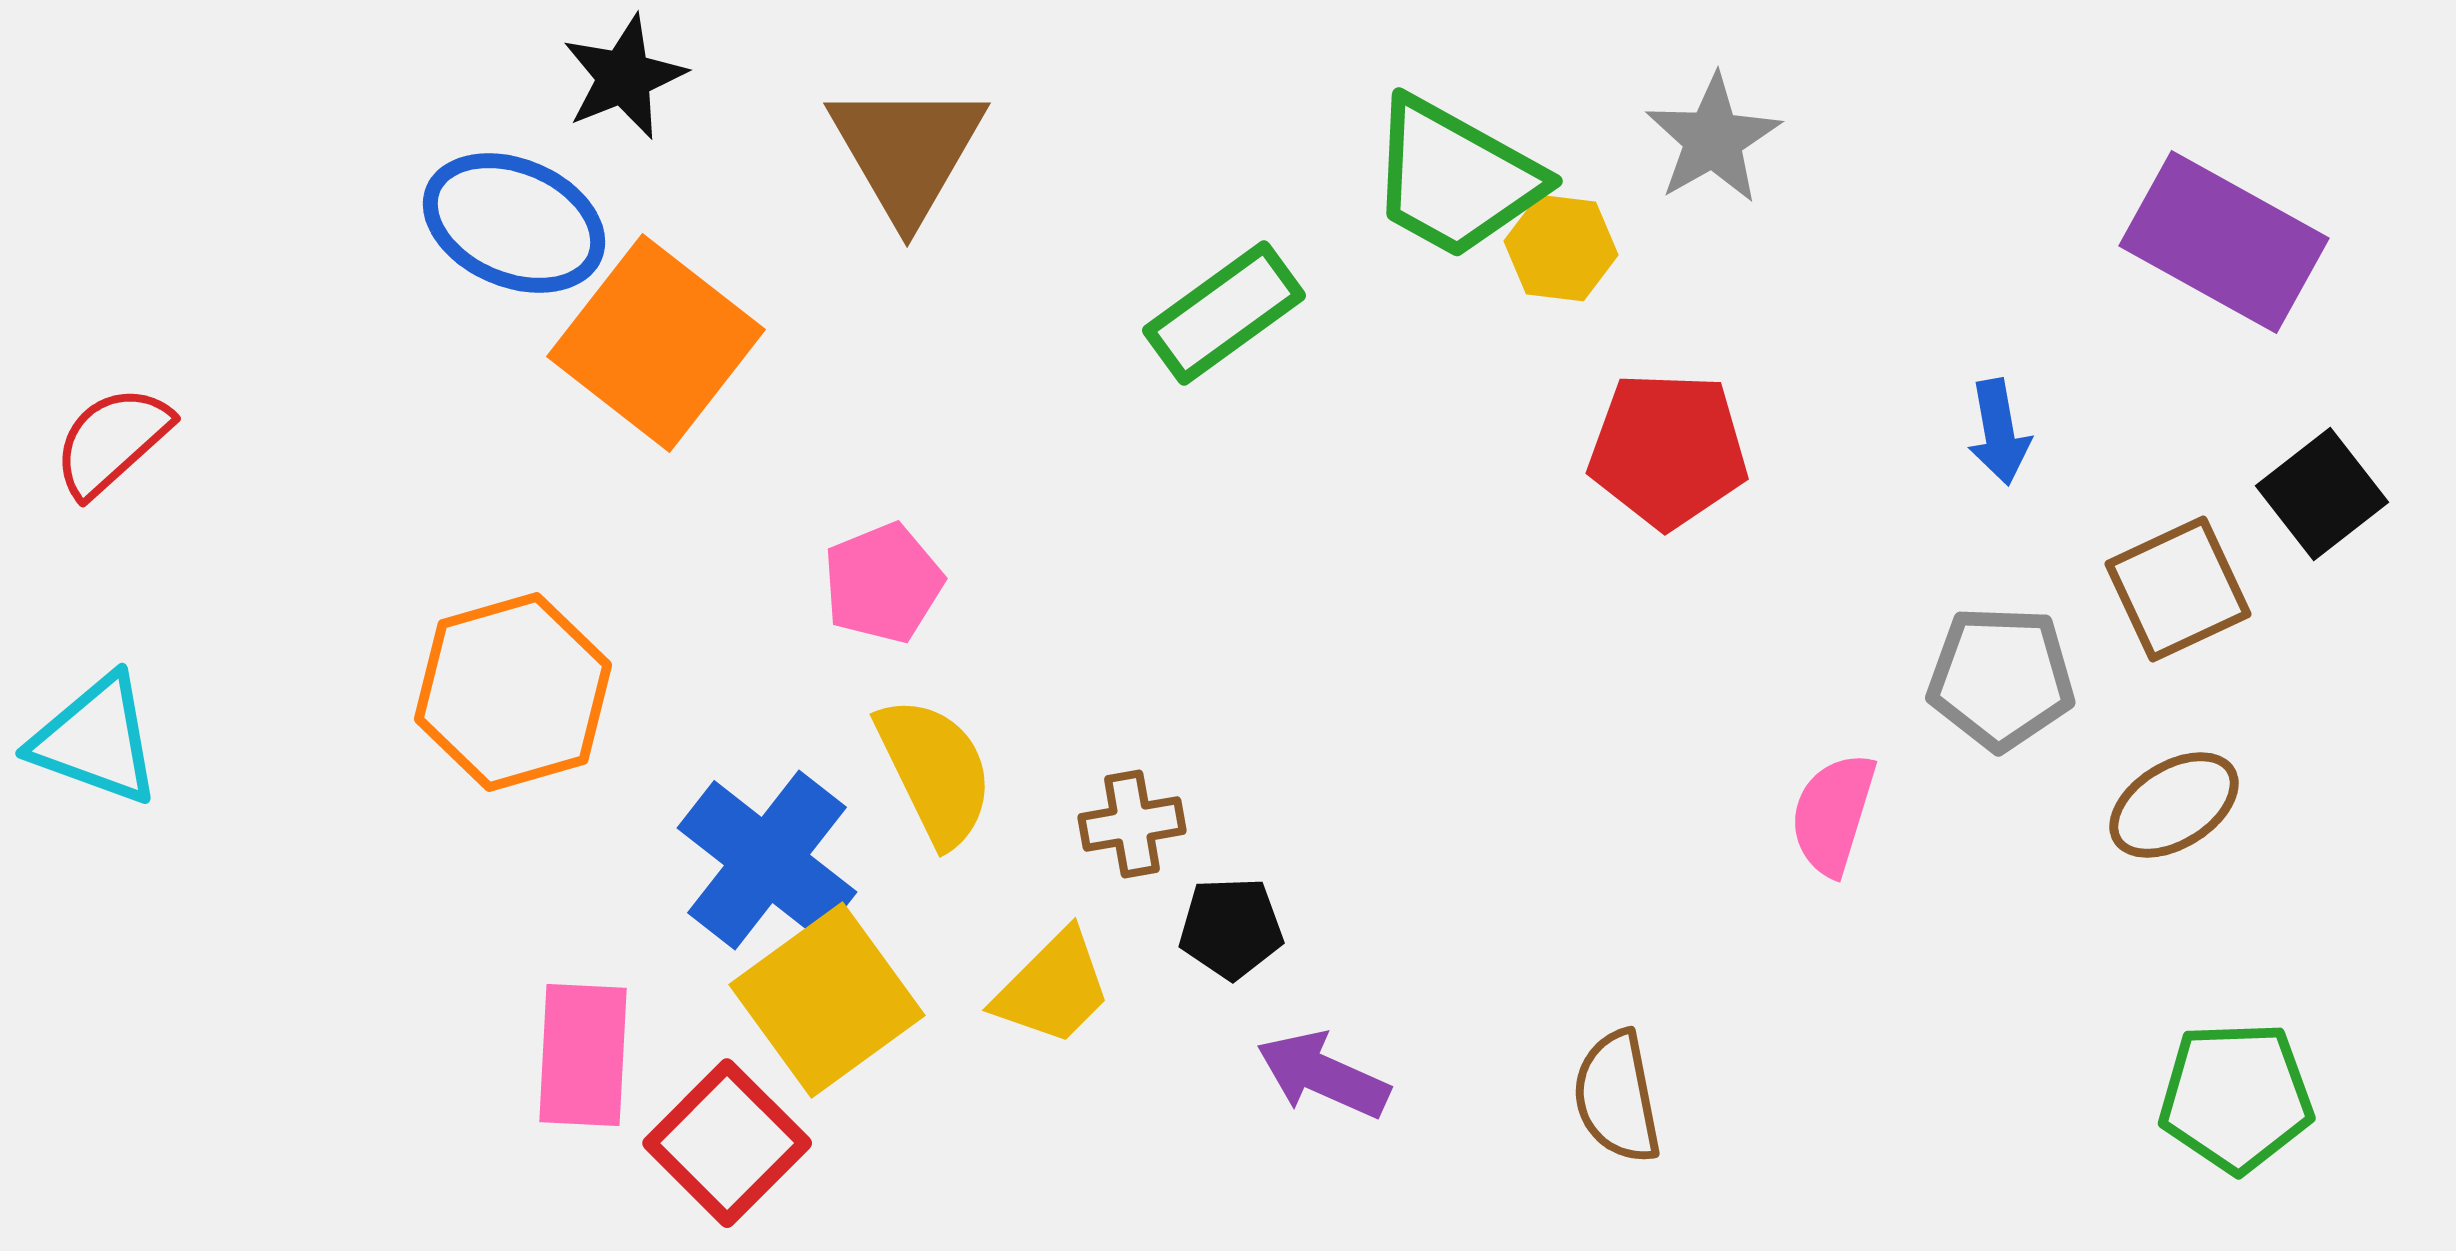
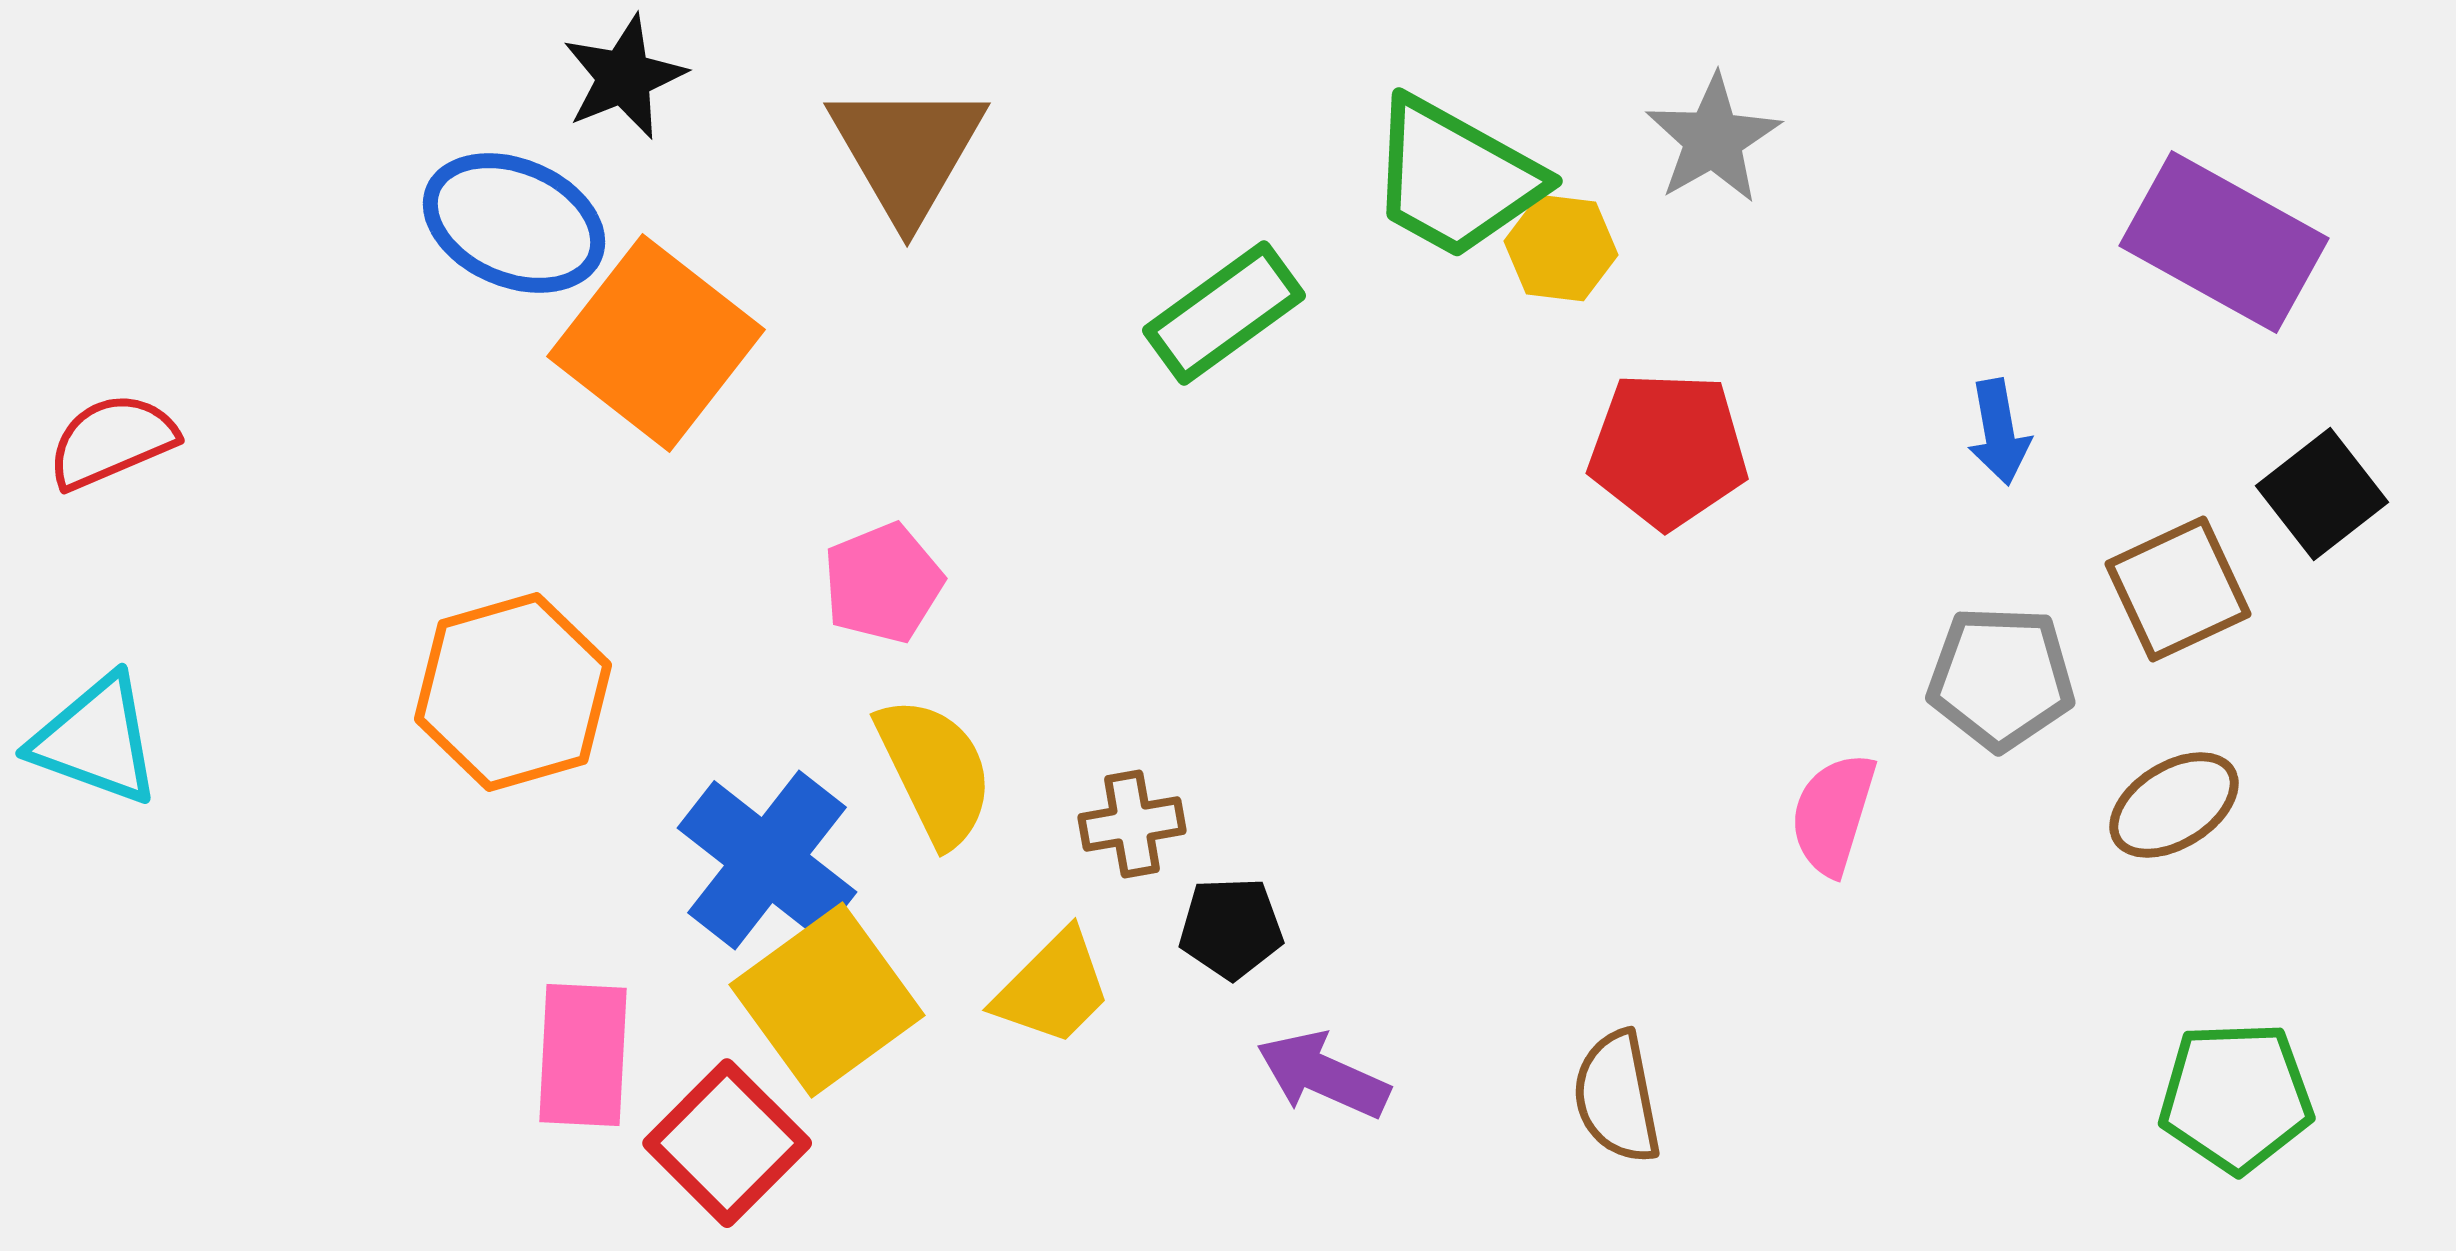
red semicircle: rotated 19 degrees clockwise
